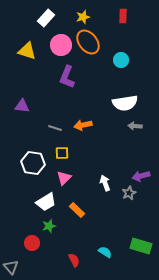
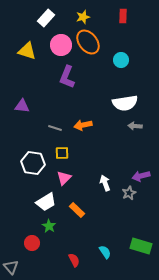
green star: rotated 24 degrees counterclockwise
cyan semicircle: rotated 24 degrees clockwise
